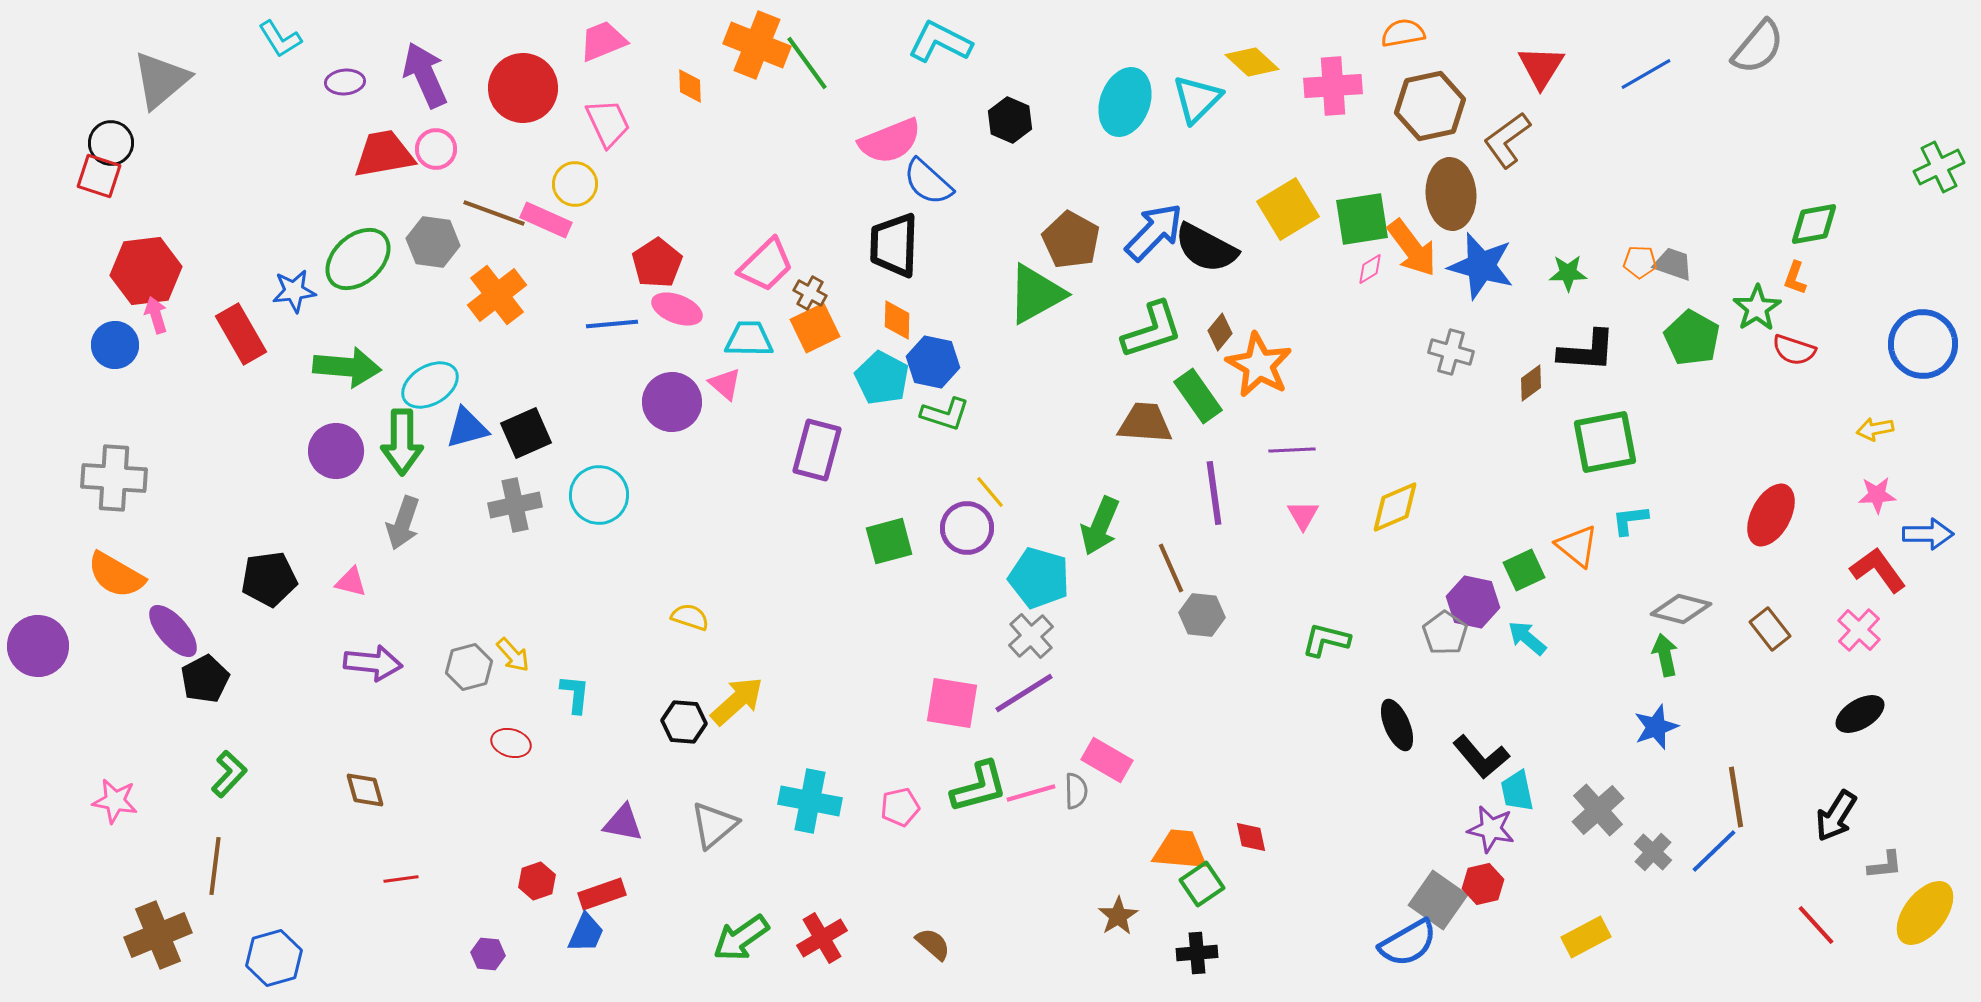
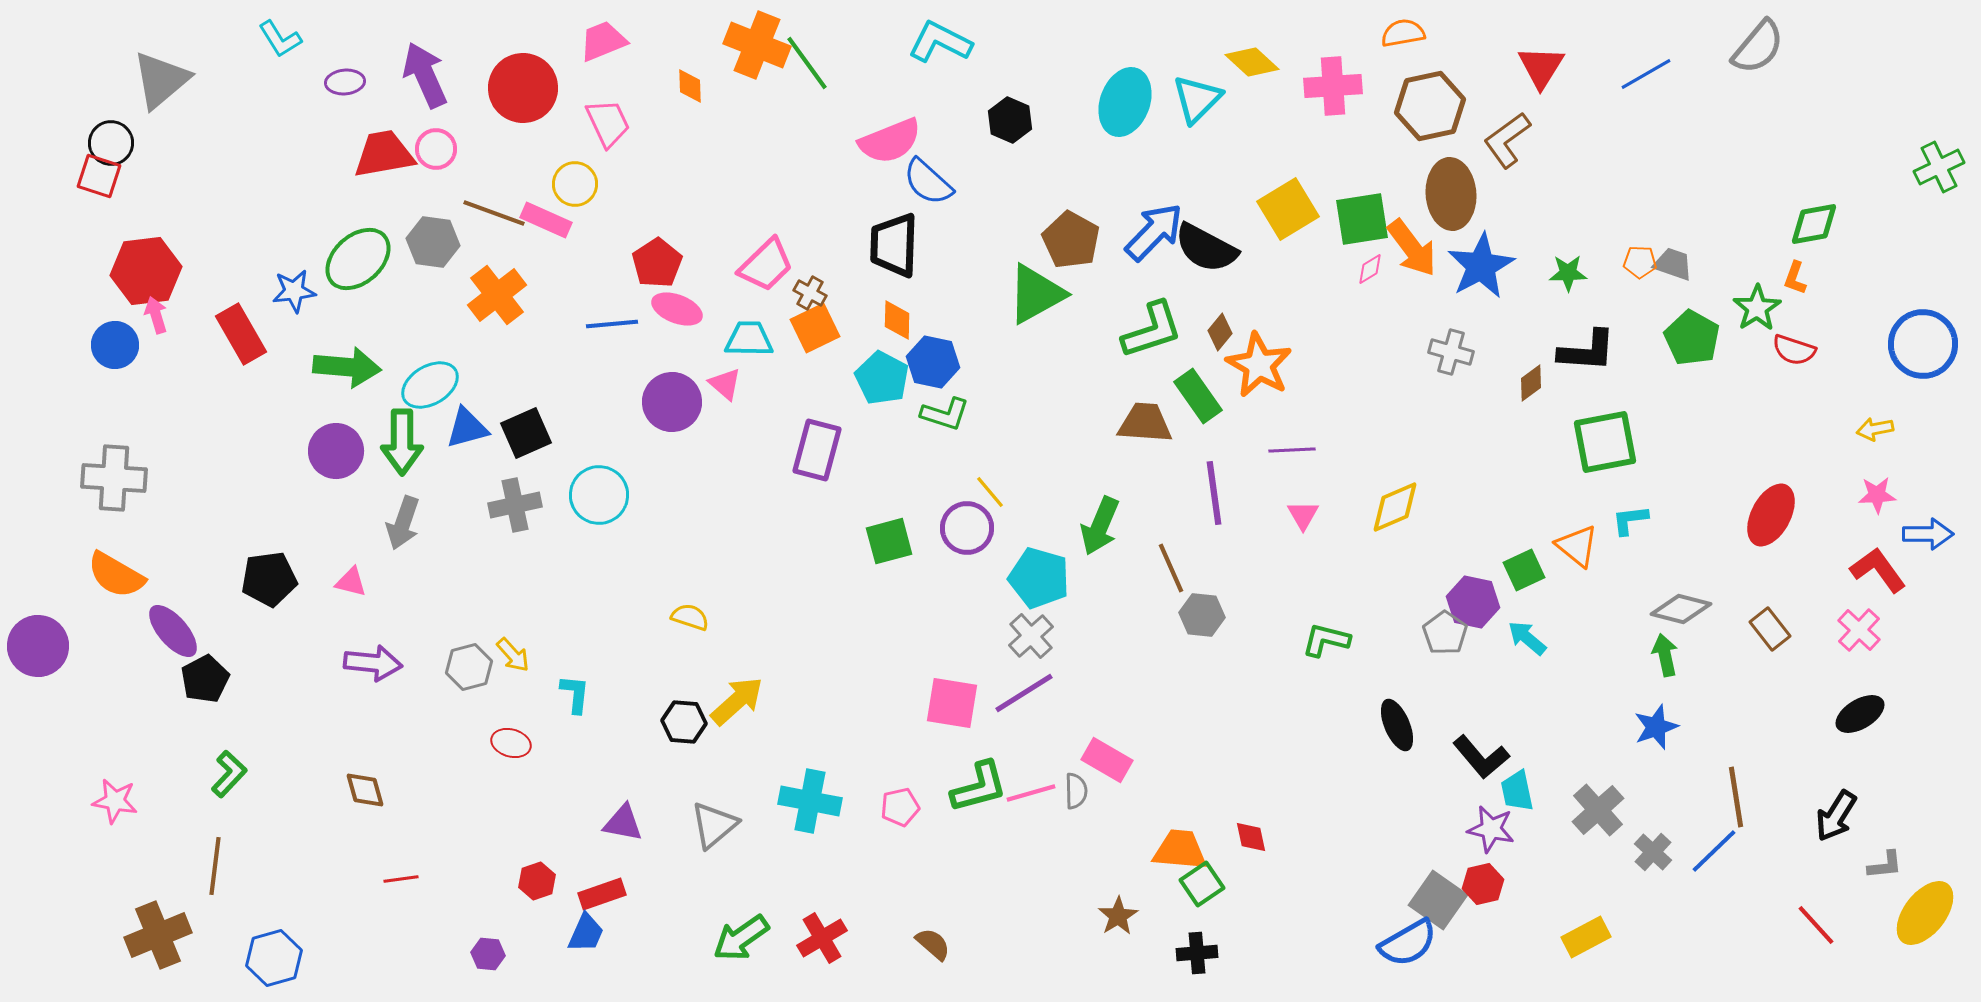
blue star at (1481, 266): rotated 28 degrees clockwise
